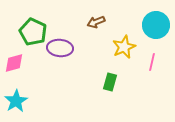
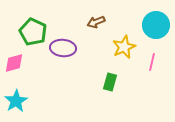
purple ellipse: moved 3 px right
